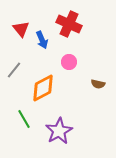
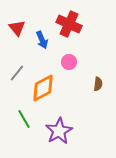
red triangle: moved 4 px left, 1 px up
gray line: moved 3 px right, 3 px down
brown semicircle: rotated 96 degrees counterclockwise
